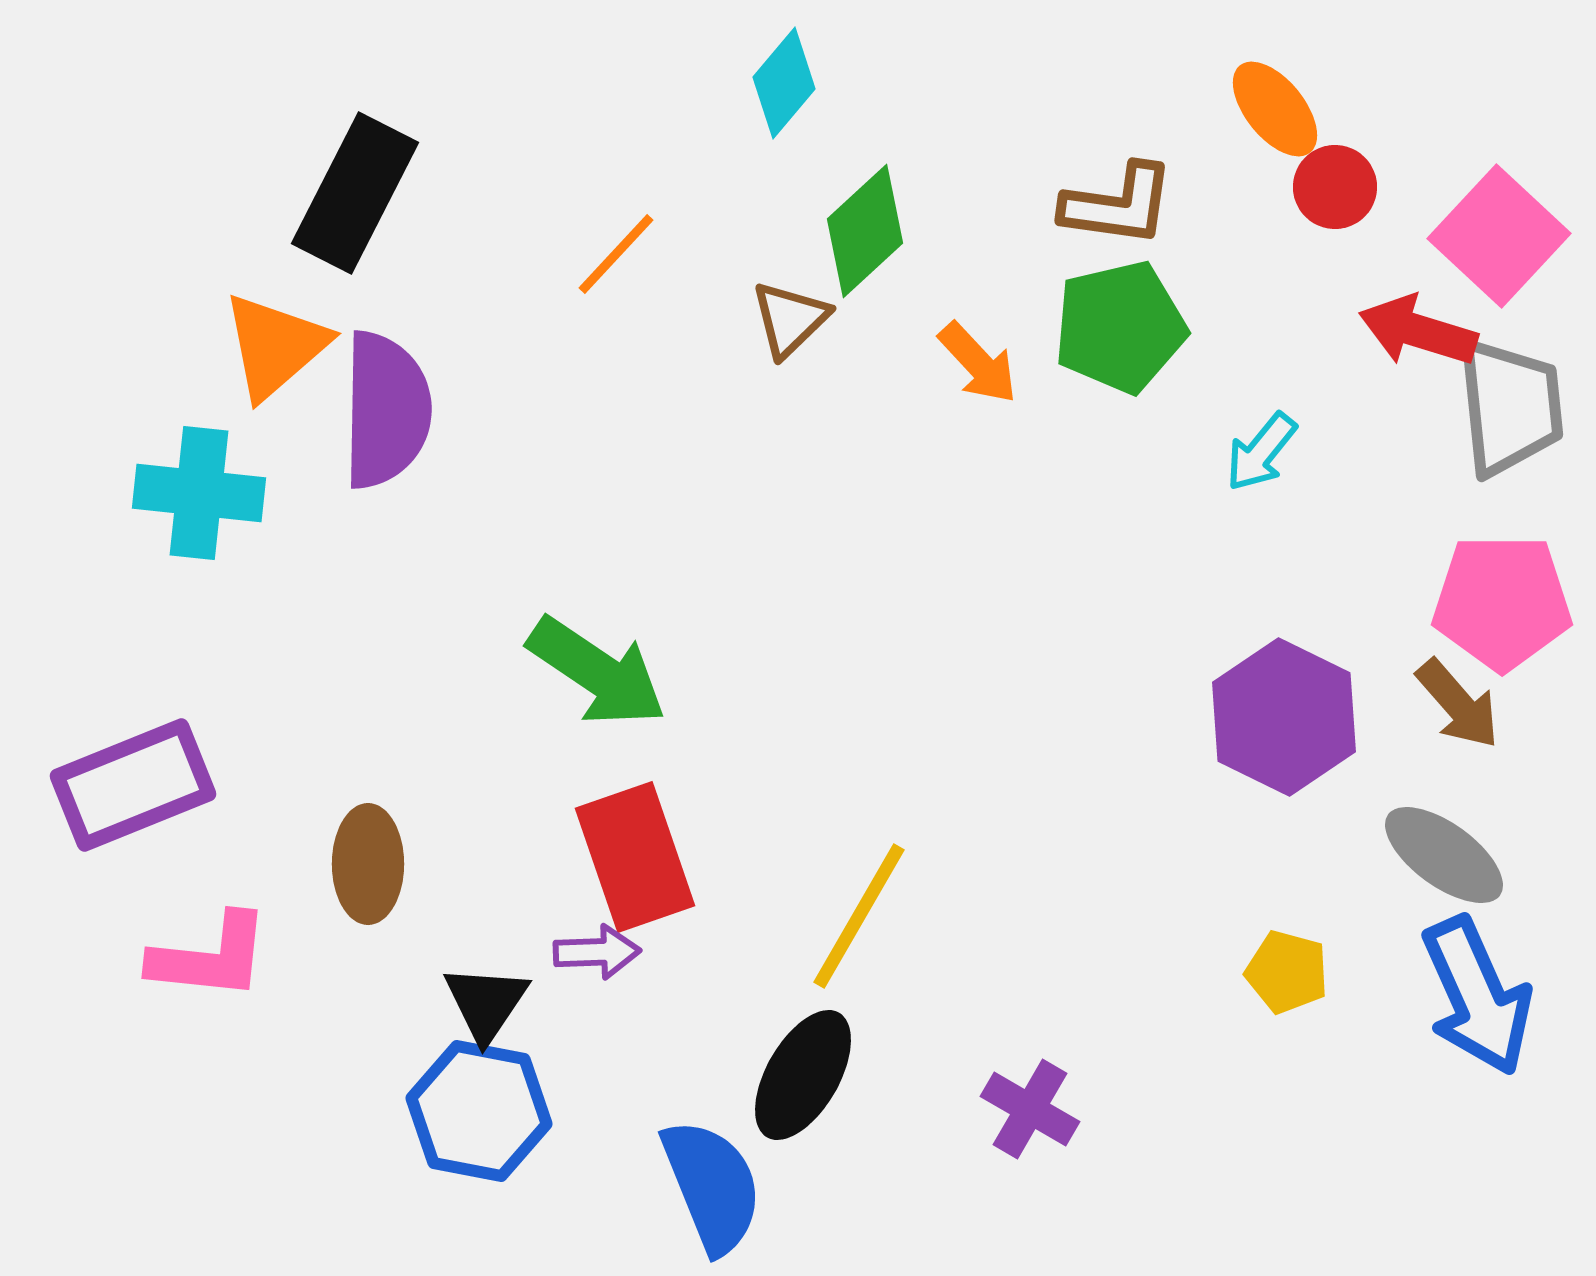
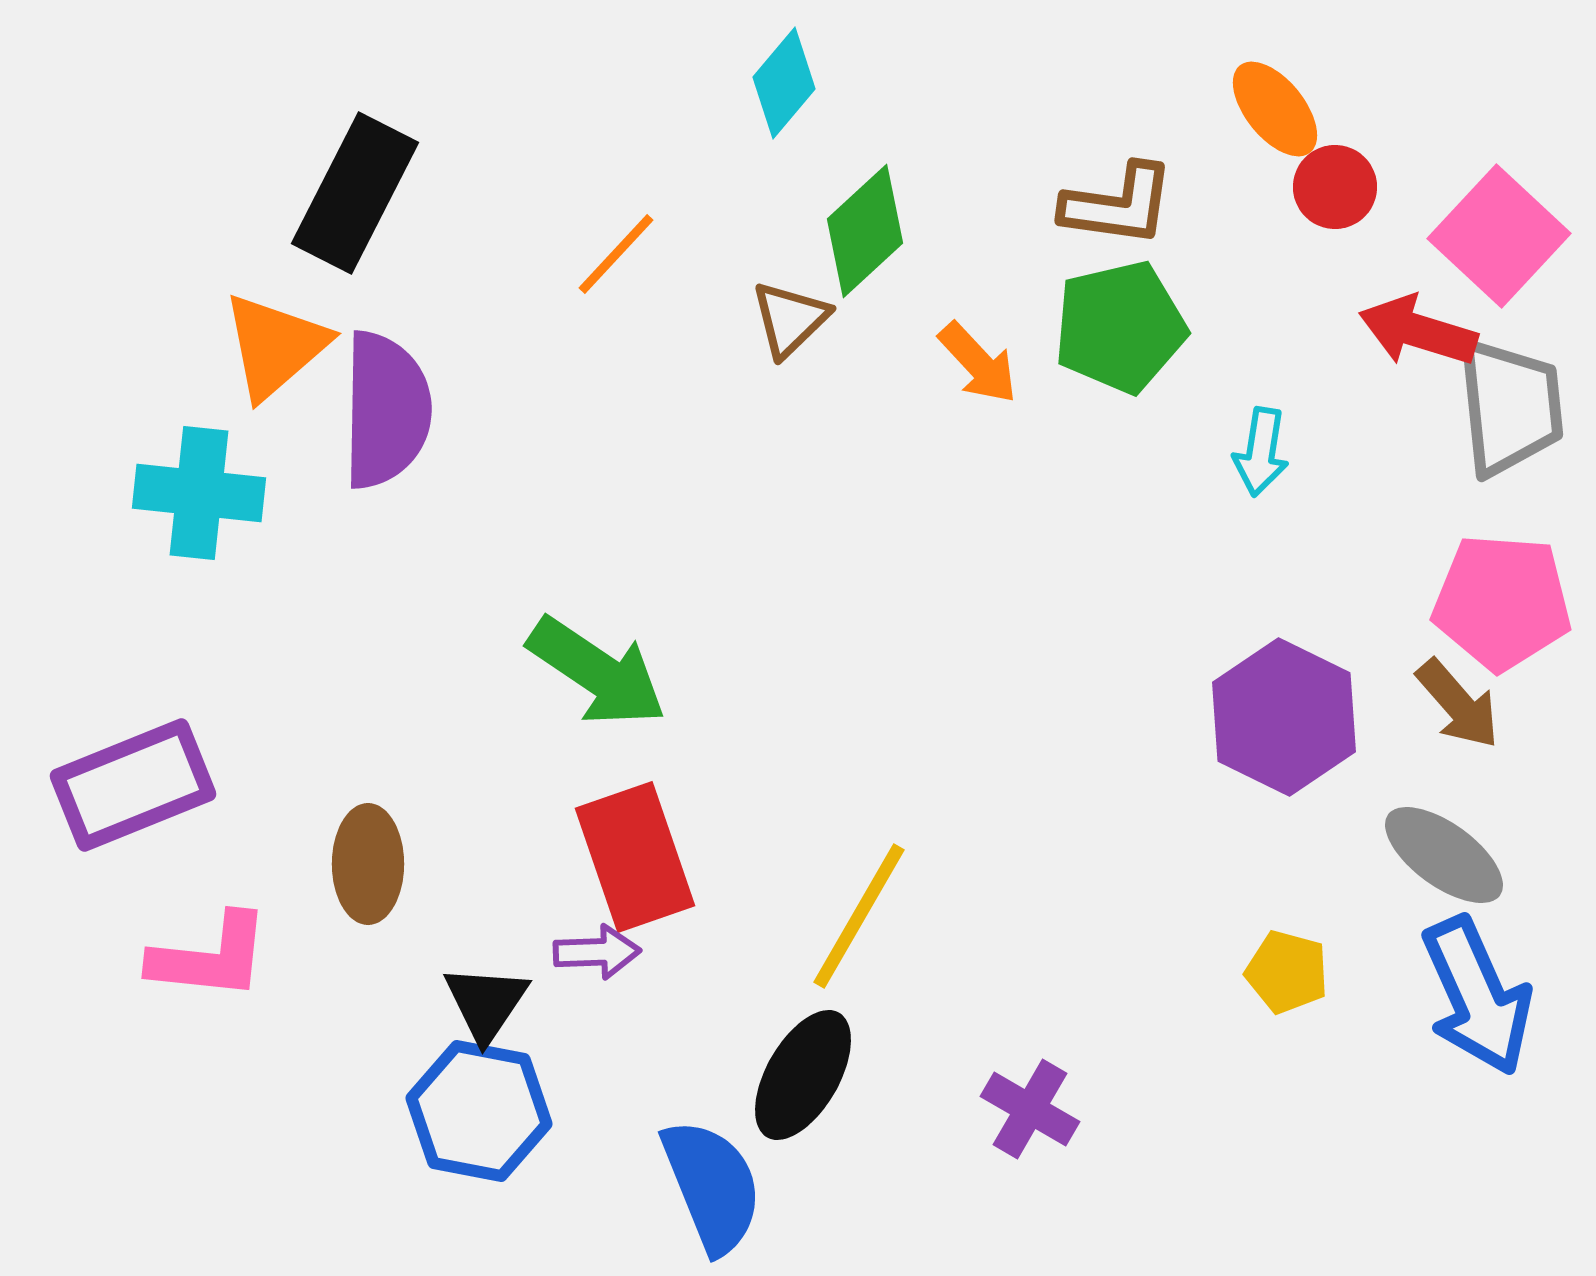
cyan arrow: rotated 30 degrees counterclockwise
pink pentagon: rotated 4 degrees clockwise
